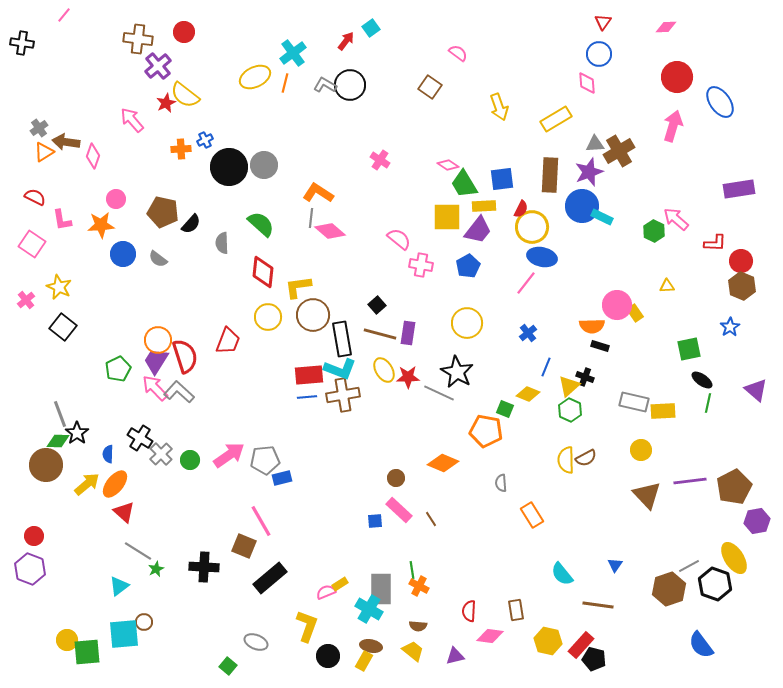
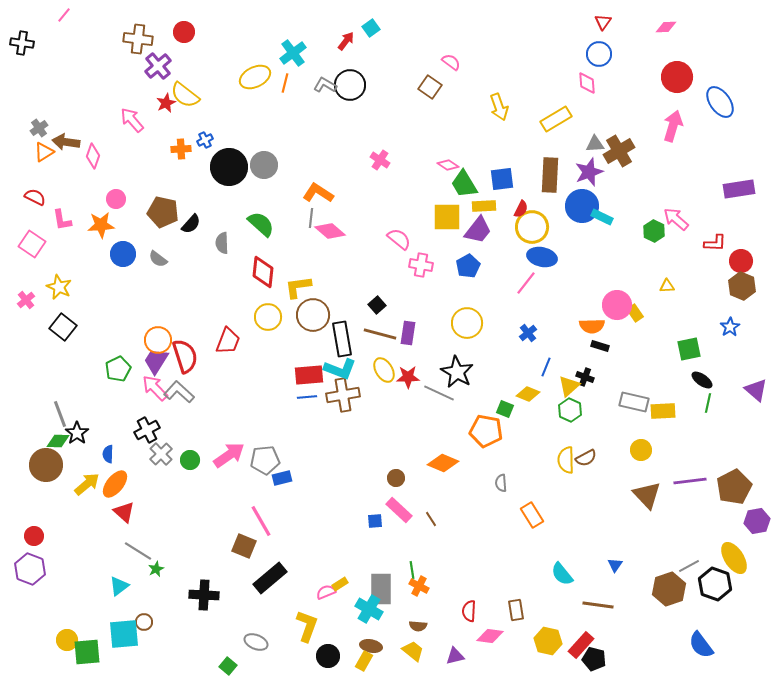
pink semicircle at (458, 53): moved 7 px left, 9 px down
black cross at (140, 438): moved 7 px right, 8 px up; rotated 30 degrees clockwise
black cross at (204, 567): moved 28 px down
